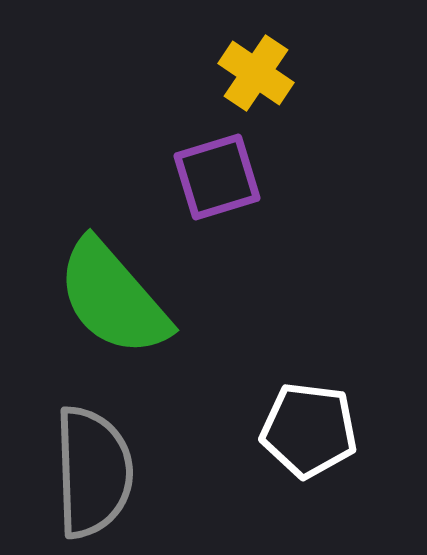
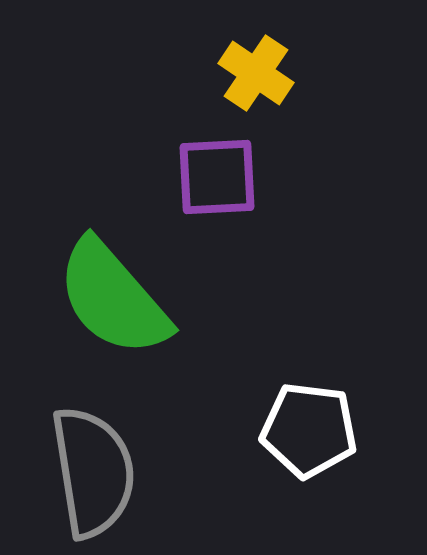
purple square: rotated 14 degrees clockwise
gray semicircle: rotated 7 degrees counterclockwise
